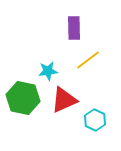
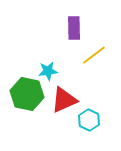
yellow line: moved 6 px right, 5 px up
green hexagon: moved 4 px right, 4 px up
cyan hexagon: moved 6 px left
